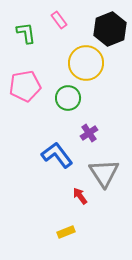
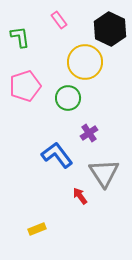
black hexagon: rotated 12 degrees counterclockwise
green L-shape: moved 6 px left, 4 px down
yellow circle: moved 1 px left, 1 px up
pink pentagon: rotated 8 degrees counterclockwise
yellow rectangle: moved 29 px left, 3 px up
